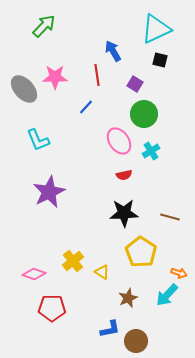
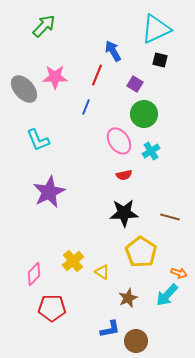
red line: rotated 30 degrees clockwise
blue line: rotated 21 degrees counterclockwise
pink diamond: rotated 65 degrees counterclockwise
